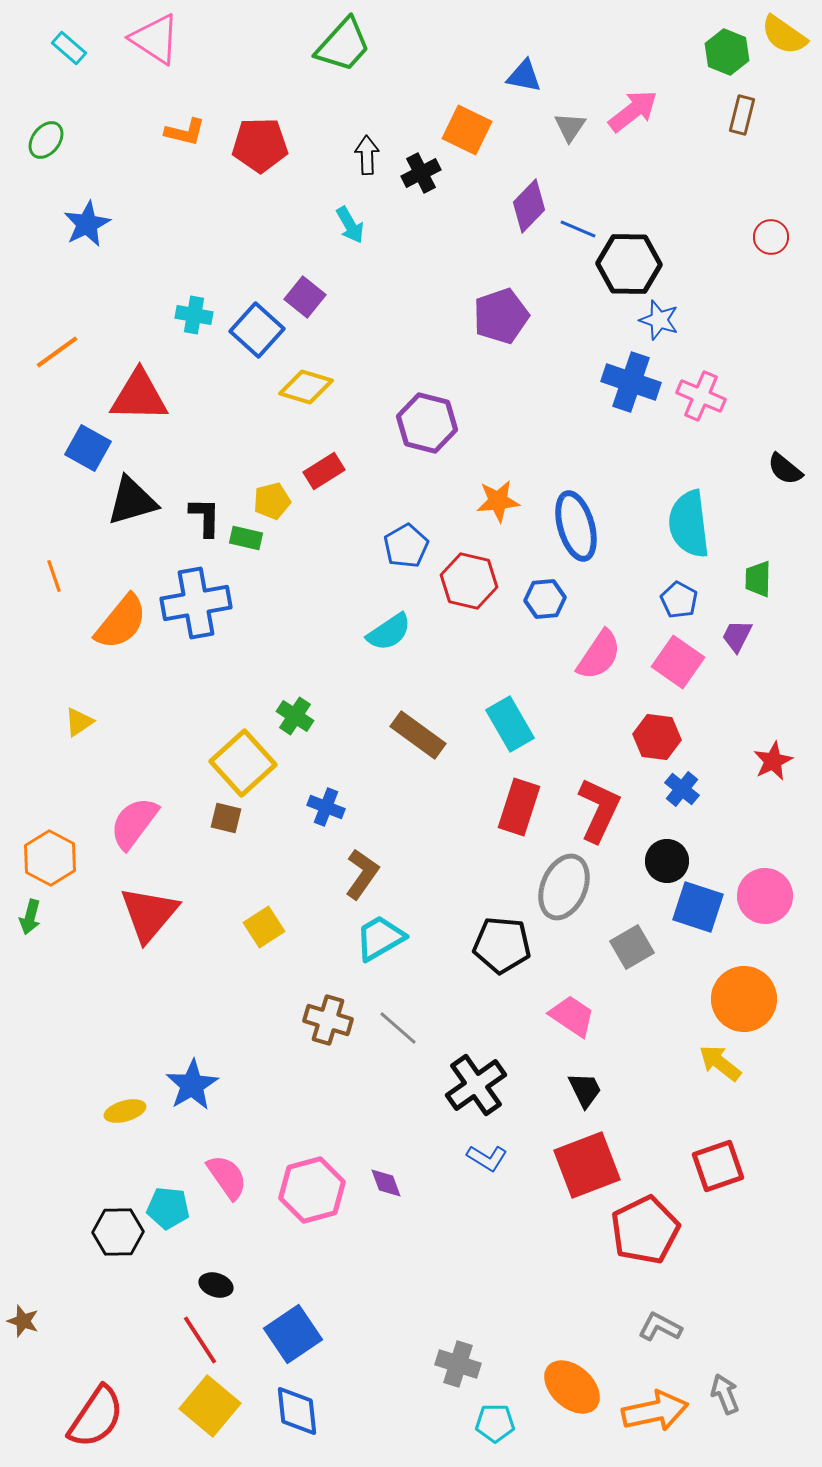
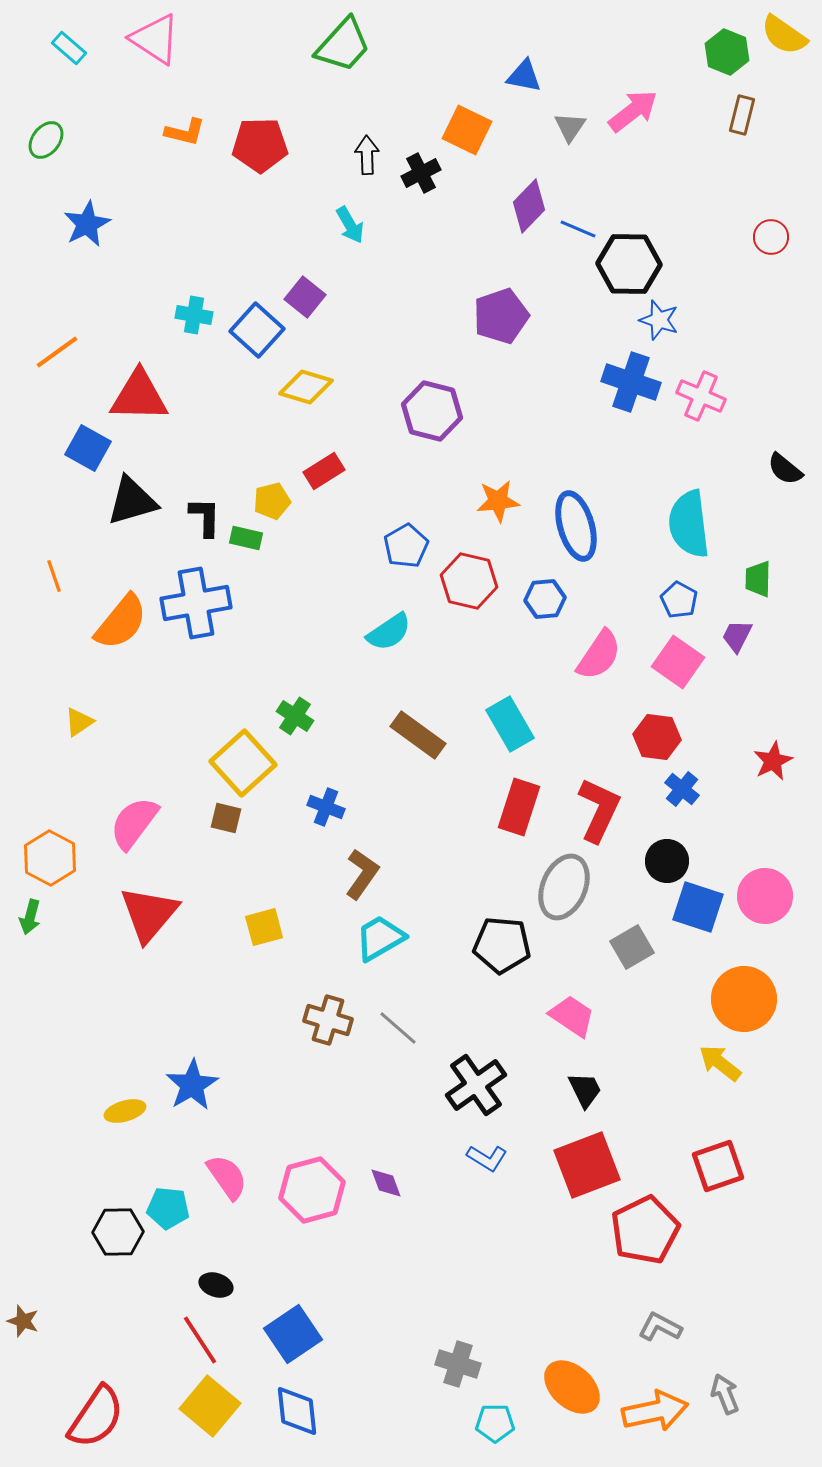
purple hexagon at (427, 423): moved 5 px right, 12 px up
yellow square at (264, 927): rotated 18 degrees clockwise
